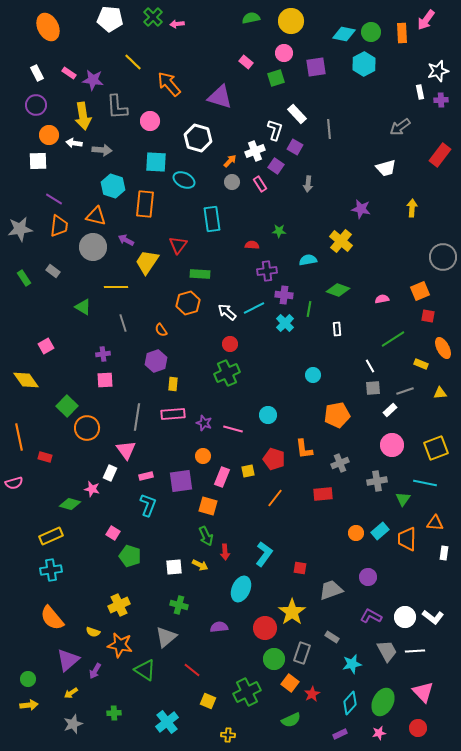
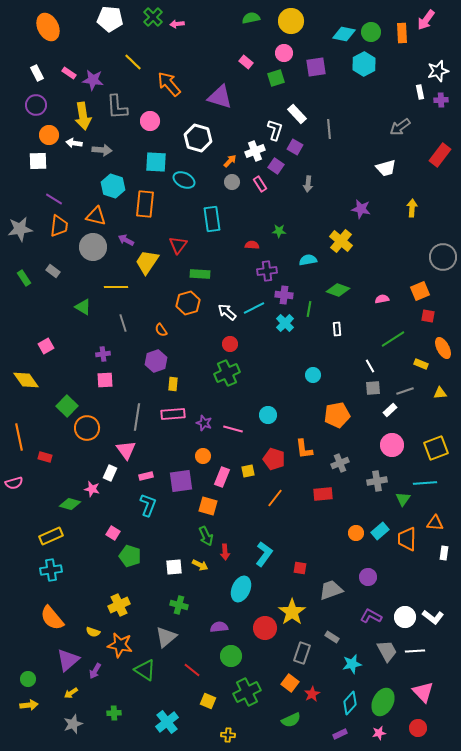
cyan line at (425, 483): rotated 15 degrees counterclockwise
green circle at (274, 659): moved 43 px left, 3 px up
